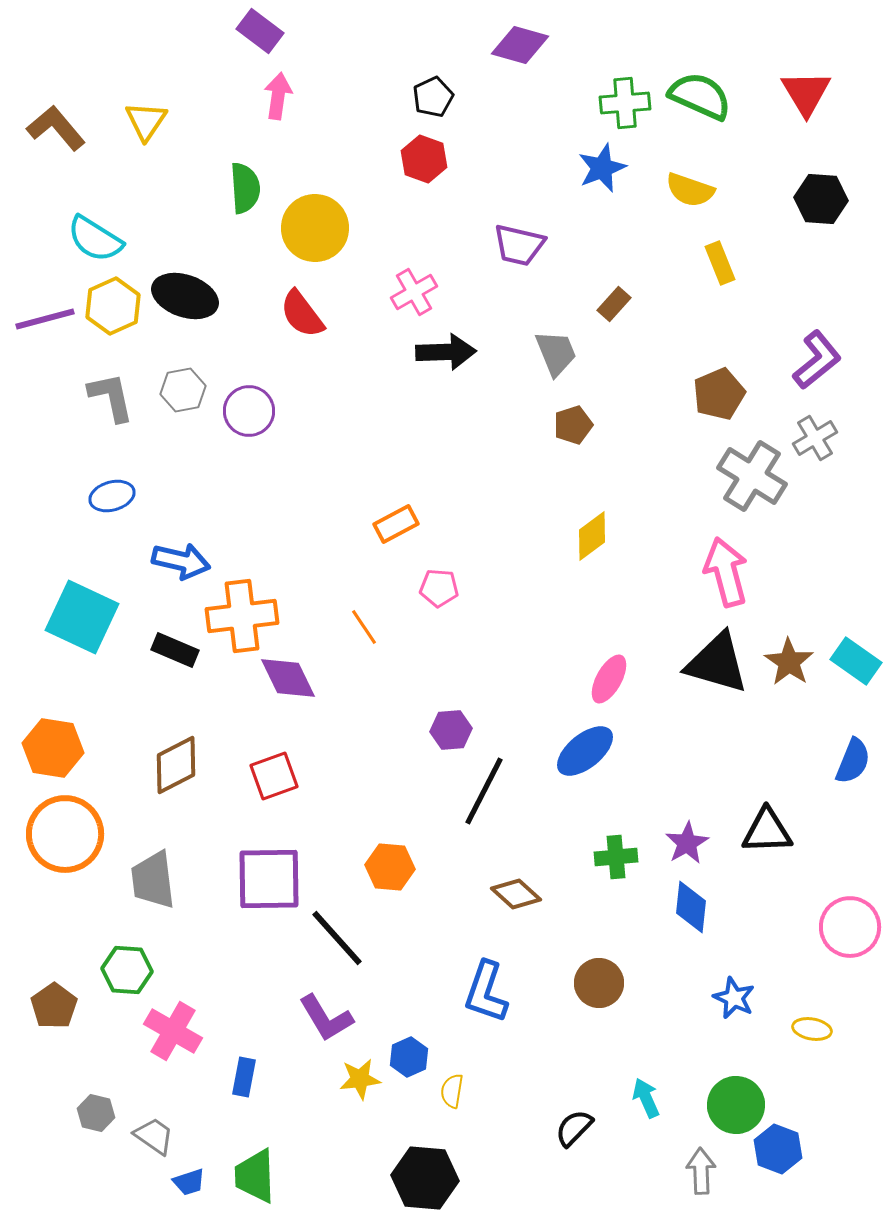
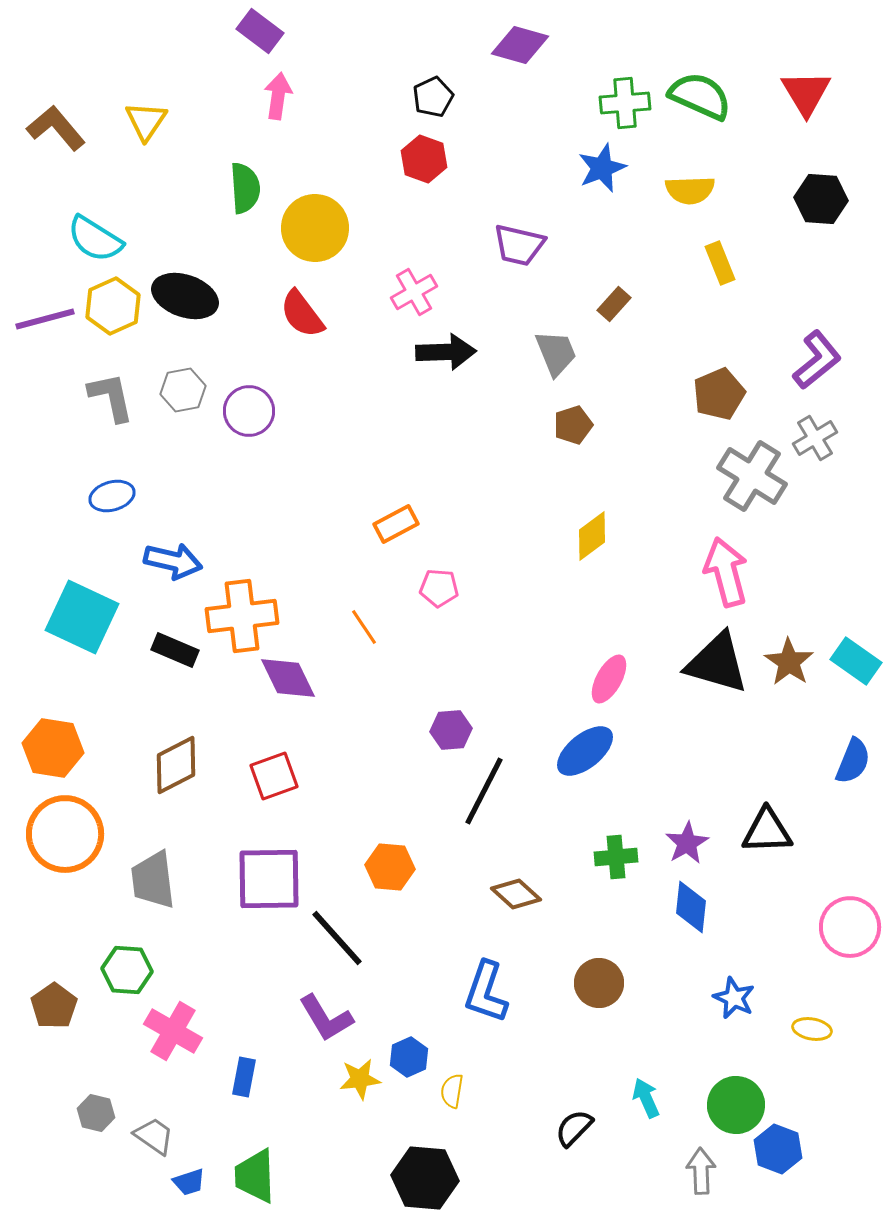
yellow semicircle at (690, 190): rotated 21 degrees counterclockwise
blue arrow at (181, 561): moved 8 px left
